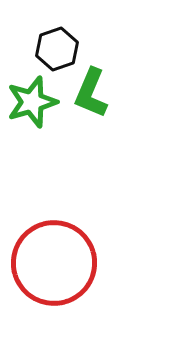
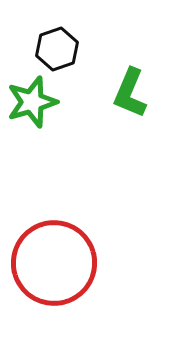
green L-shape: moved 39 px right
